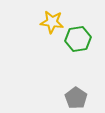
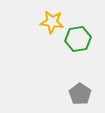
gray pentagon: moved 4 px right, 4 px up
